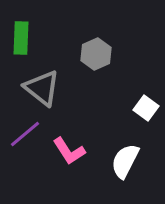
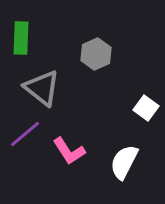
white semicircle: moved 1 px left, 1 px down
